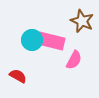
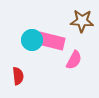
brown star: rotated 20 degrees counterclockwise
red semicircle: rotated 54 degrees clockwise
